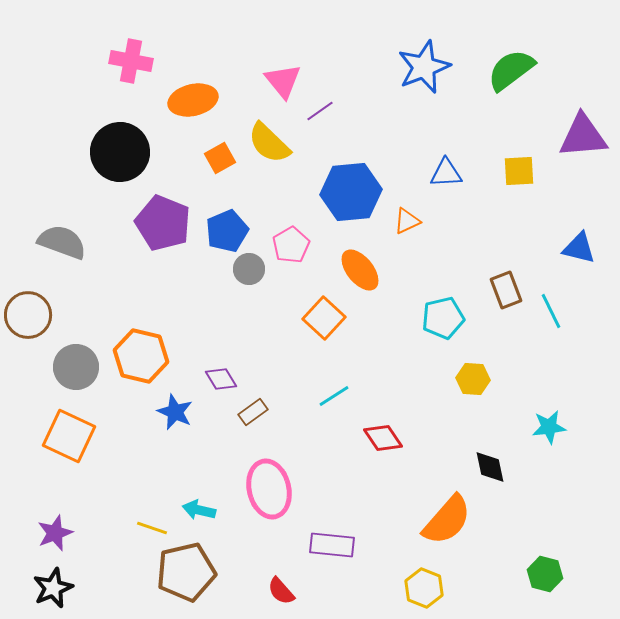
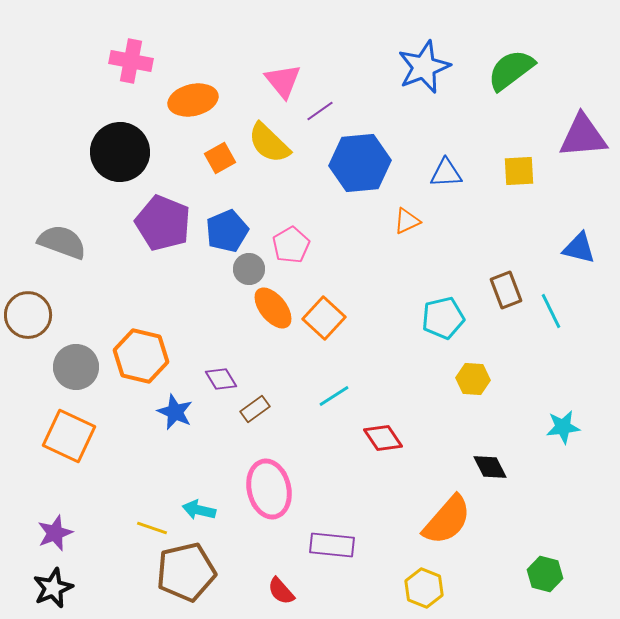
blue hexagon at (351, 192): moved 9 px right, 29 px up
orange ellipse at (360, 270): moved 87 px left, 38 px down
brown rectangle at (253, 412): moved 2 px right, 3 px up
cyan star at (549, 427): moved 14 px right
black diamond at (490, 467): rotated 15 degrees counterclockwise
